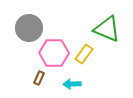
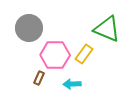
pink hexagon: moved 1 px right, 2 px down
